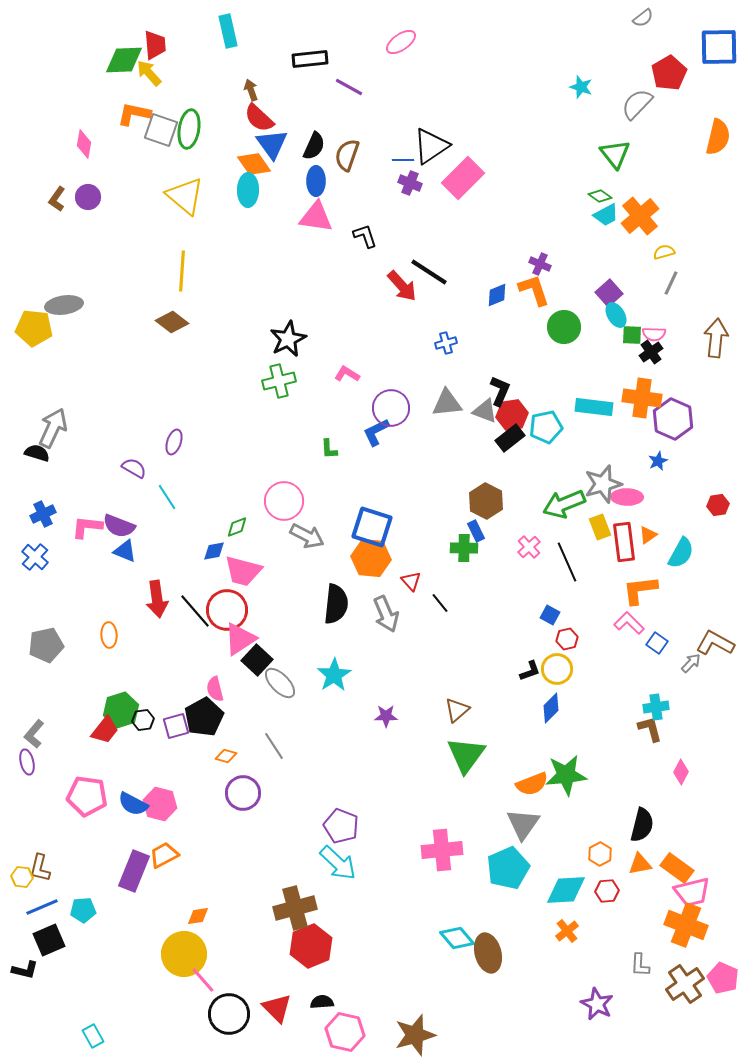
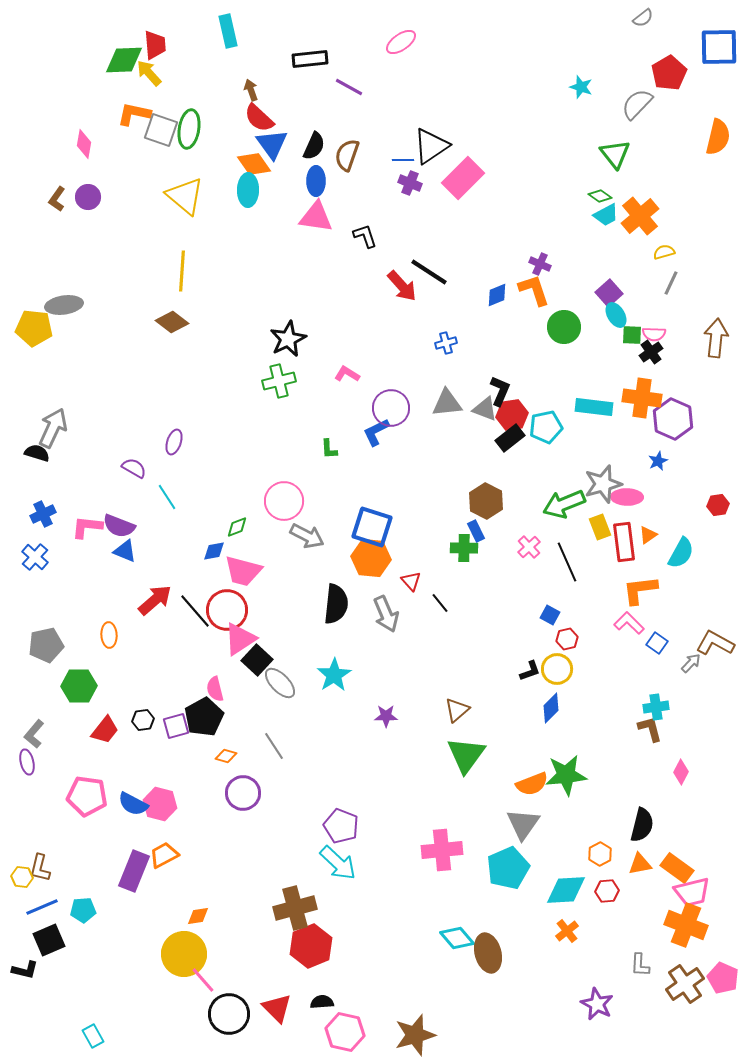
gray triangle at (485, 411): moved 2 px up
red arrow at (157, 599): moved 2 px left, 1 px down; rotated 123 degrees counterclockwise
green hexagon at (121, 710): moved 42 px left, 24 px up; rotated 16 degrees clockwise
